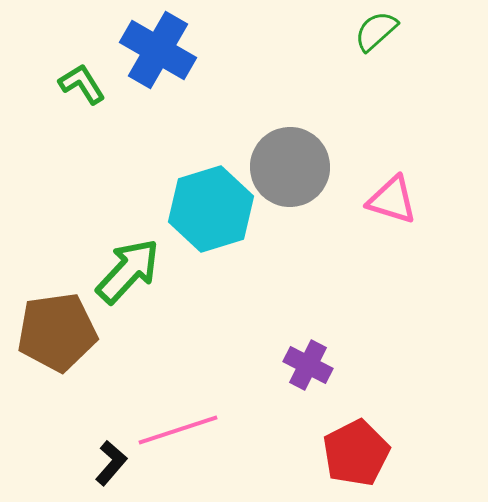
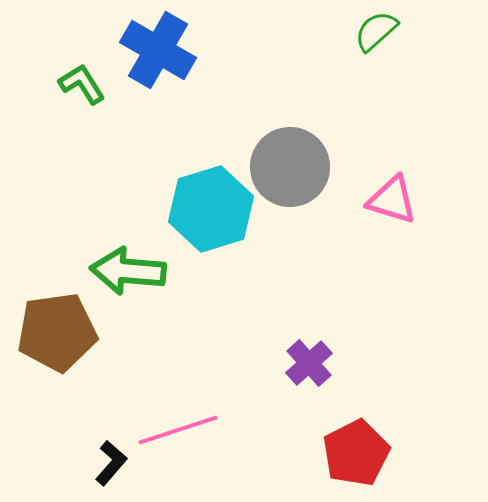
green arrow: rotated 128 degrees counterclockwise
purple cross: moved 1 px right, 2 px up; rotated 21 degrees clockwise
